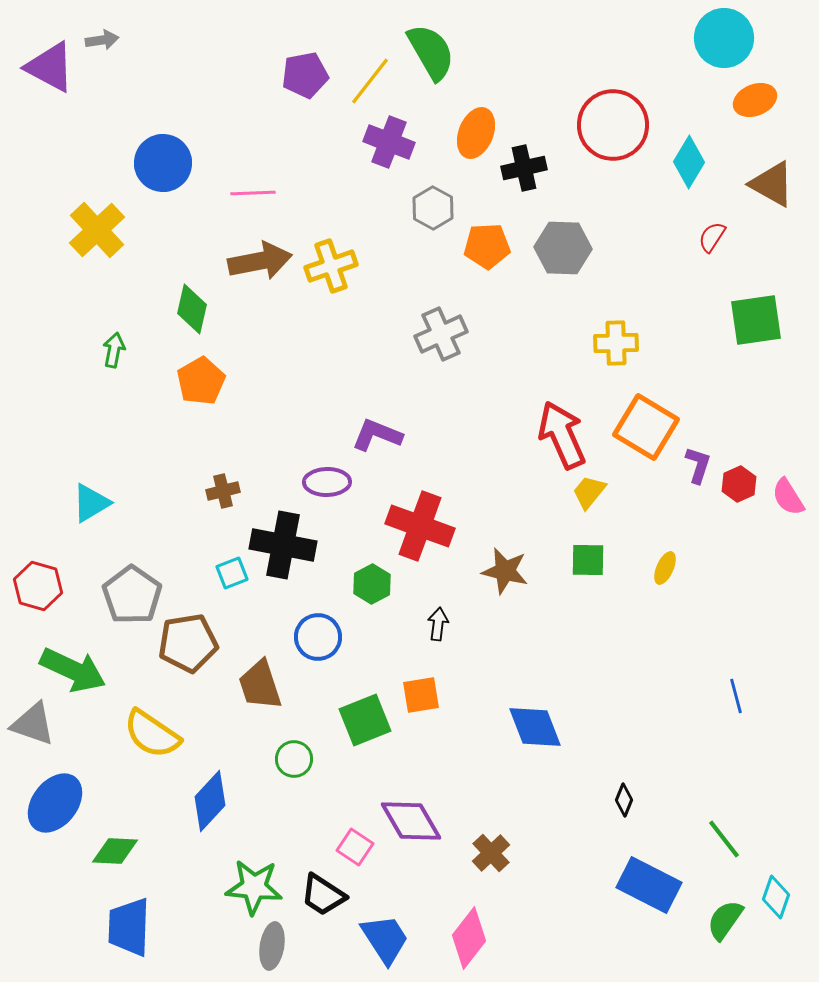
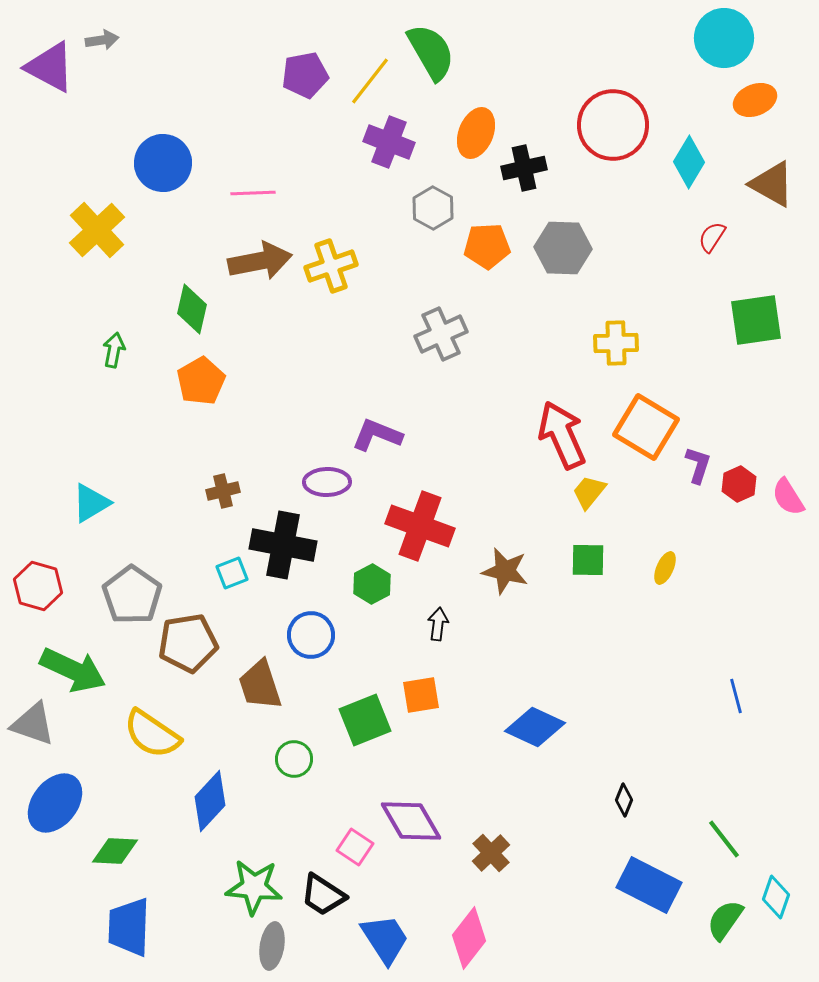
blue circle at (318, 637): moved 7 px left, 2 px up
blue diamond at (535, 727): rotated 44 degrees counterclockwise
